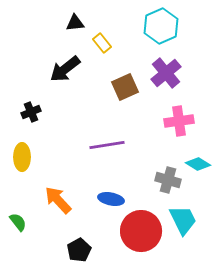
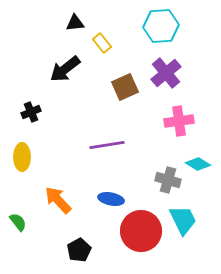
cyan hexagon: rotated 20 degrees clockwise
